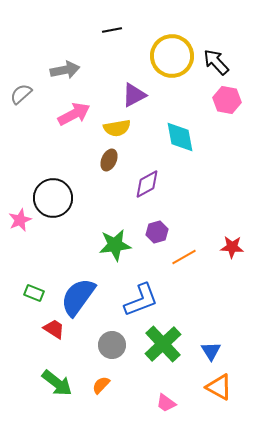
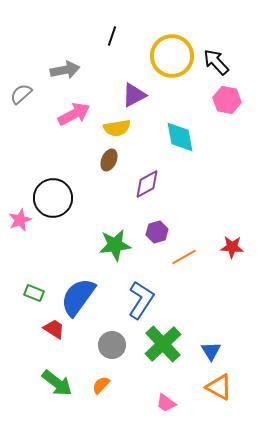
black line: moved 6 px down; rotated 60 degrees counterclockwise
blue L-shape: rotated 36 degrees counterclockwise
